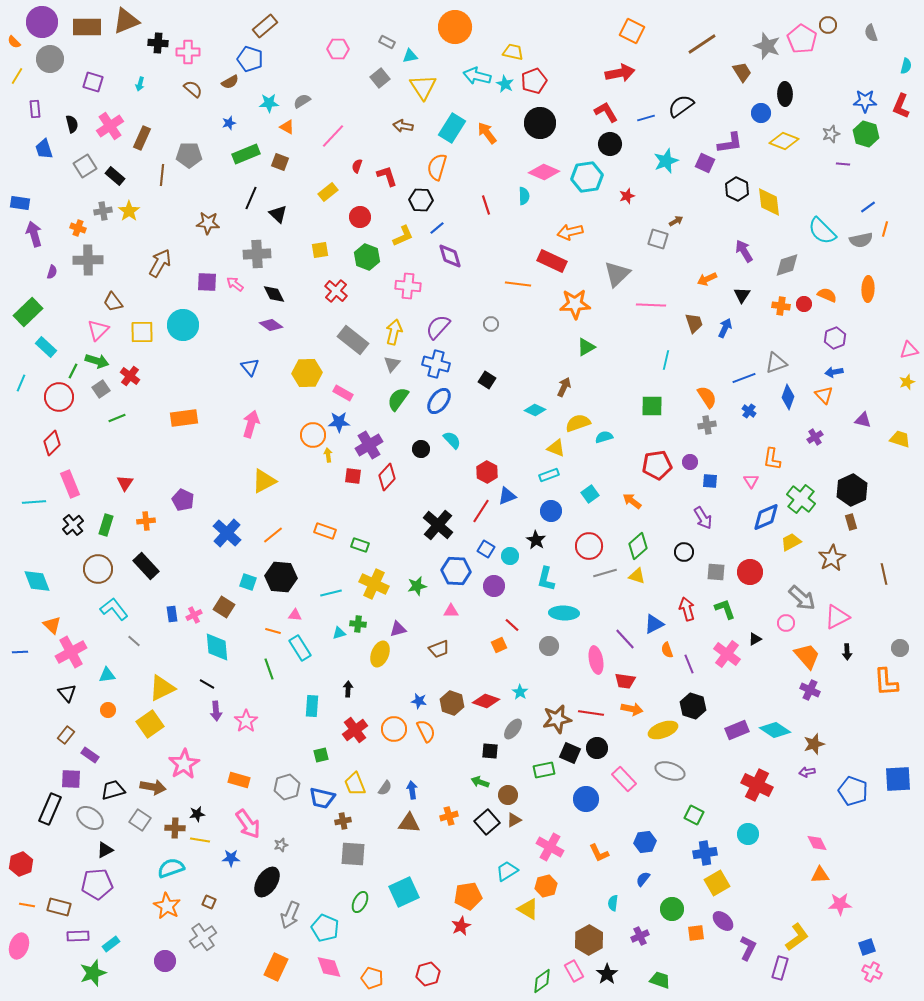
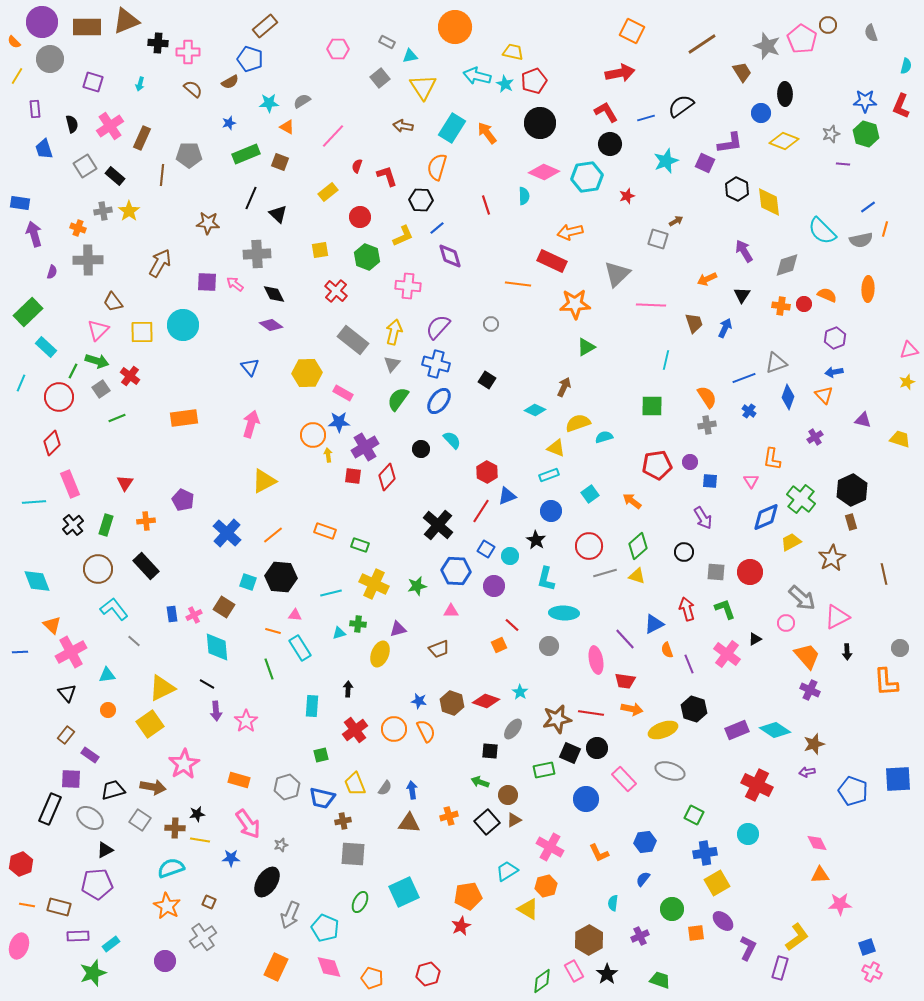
purple cross at (369, 445): moved 4 px left, 2 px down
black hexagon at (693, 706): moved 1 px right, 3 px down
